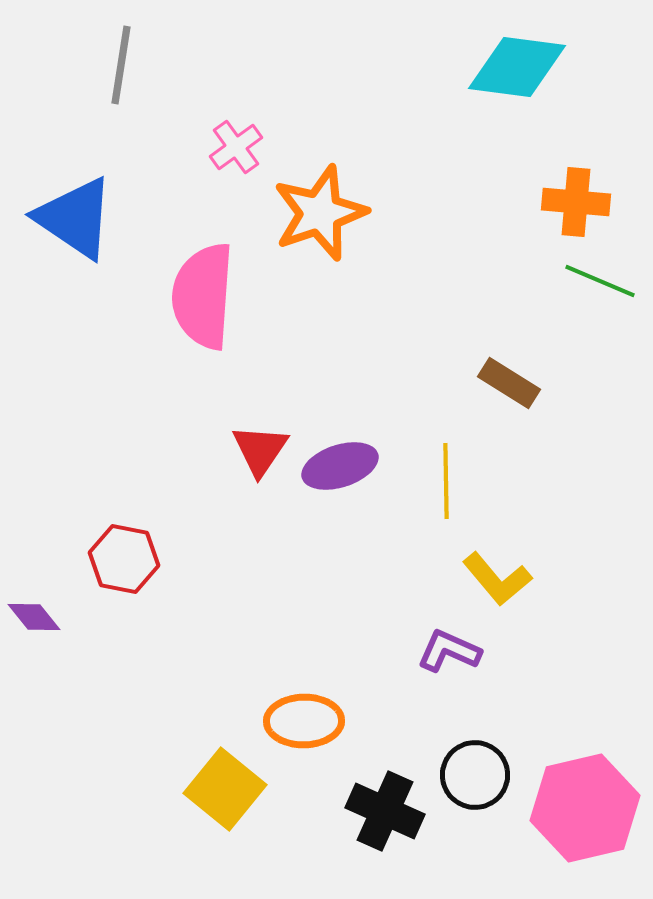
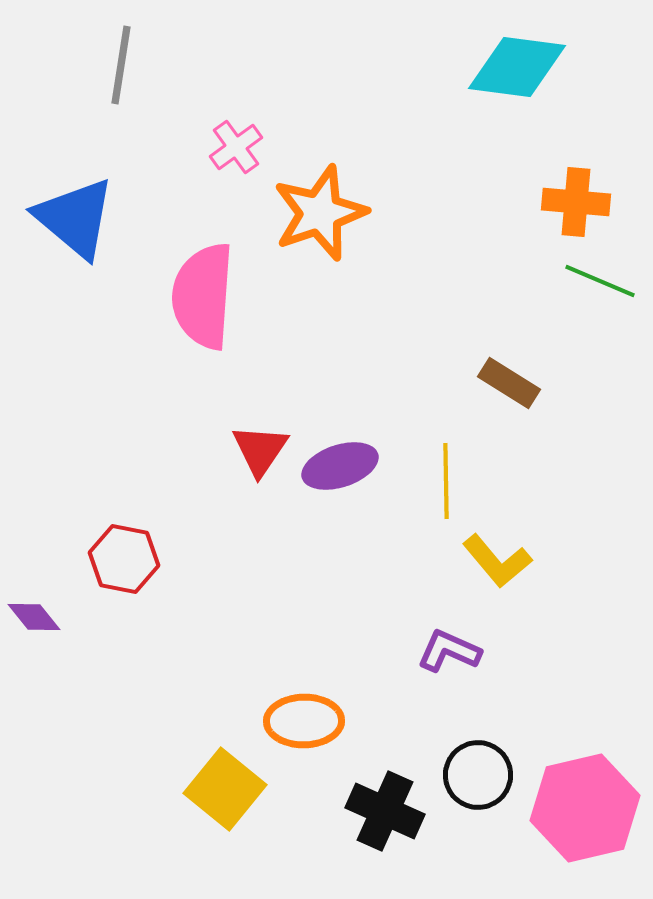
blue triangle: rotated 6 degrees clockwise
yellow L-shape: moved 18 px up
black circle: moved 3 px right
